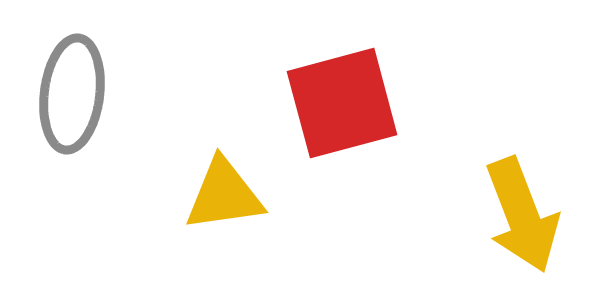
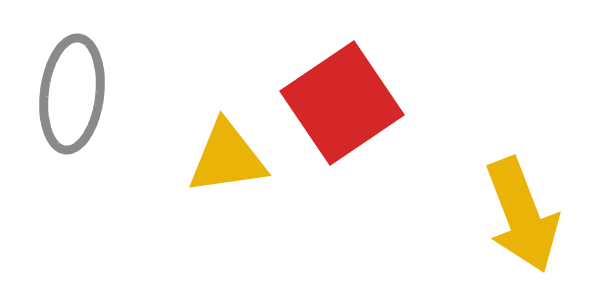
red square: rotated 19 degrees counterclockwise
yellow triangle: moved 3 px right, 37 px up
